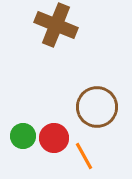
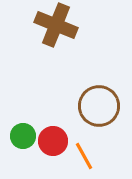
brown circle: moved 2 px right, 1 px up
red circle: moved 1 px left, 3 px down
